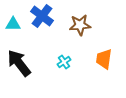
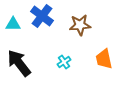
orange trapezoid: rotated 20 degrees counterclockwise
